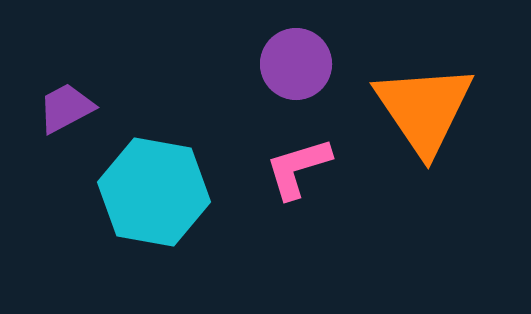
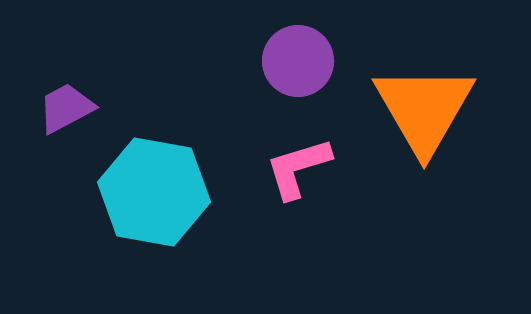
purple circle: moved 2 px right, 3 px up
orange triangle: rotated 4 degrees clockwise
